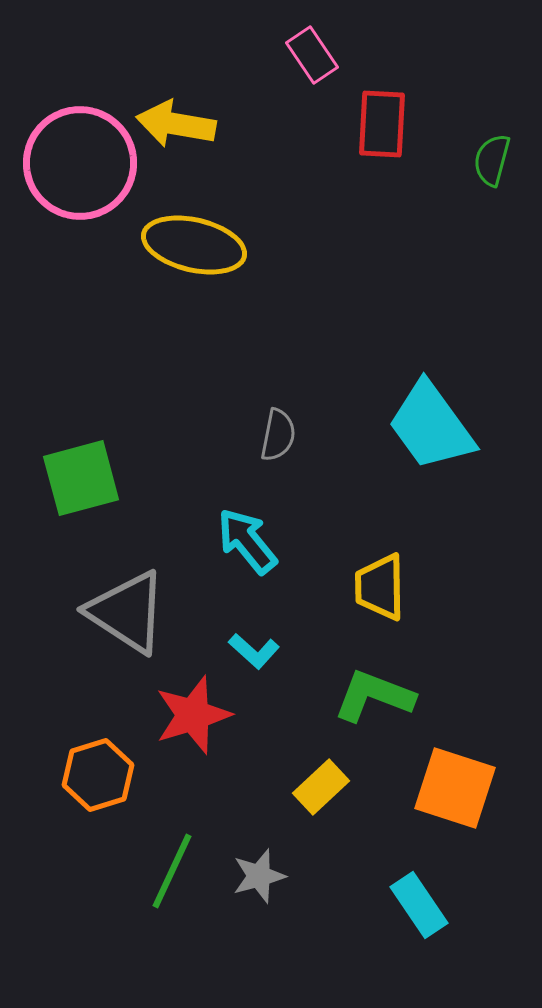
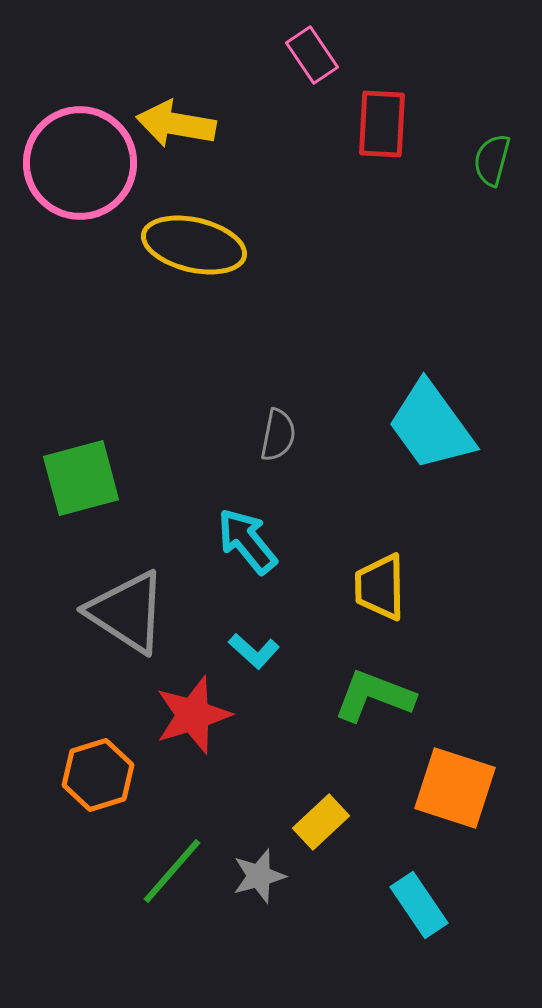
yellow rectangle: moved 35 px down
green line: rotated 16 degrees clockwise
